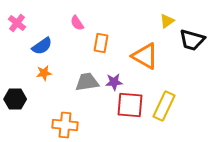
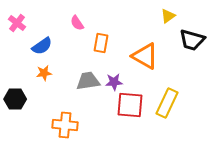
yellow triangle: moved 1 px right, 5 px up
gray trapezoid: moved 1 px right, 1 px up
yellow rectangle: moved 3 px right, 3 px up
